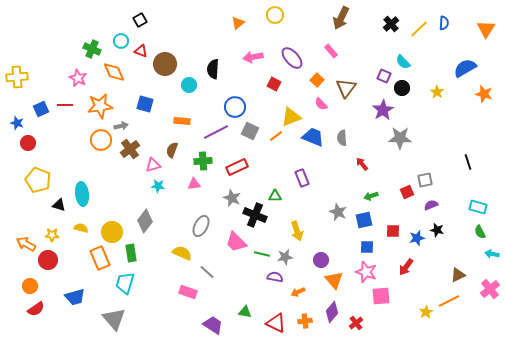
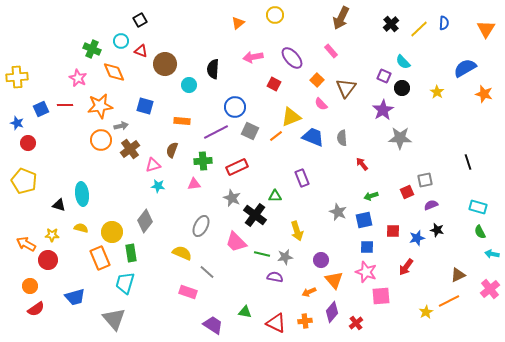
blue square at (145, 104): moved 2 px down
yellow pentagon at (38, 180): moved 14 px left, 1 px down
black cross at (255, 215): rotated 15 degrees clockwise
orange arrow at (298, 292): moved 11 px right
